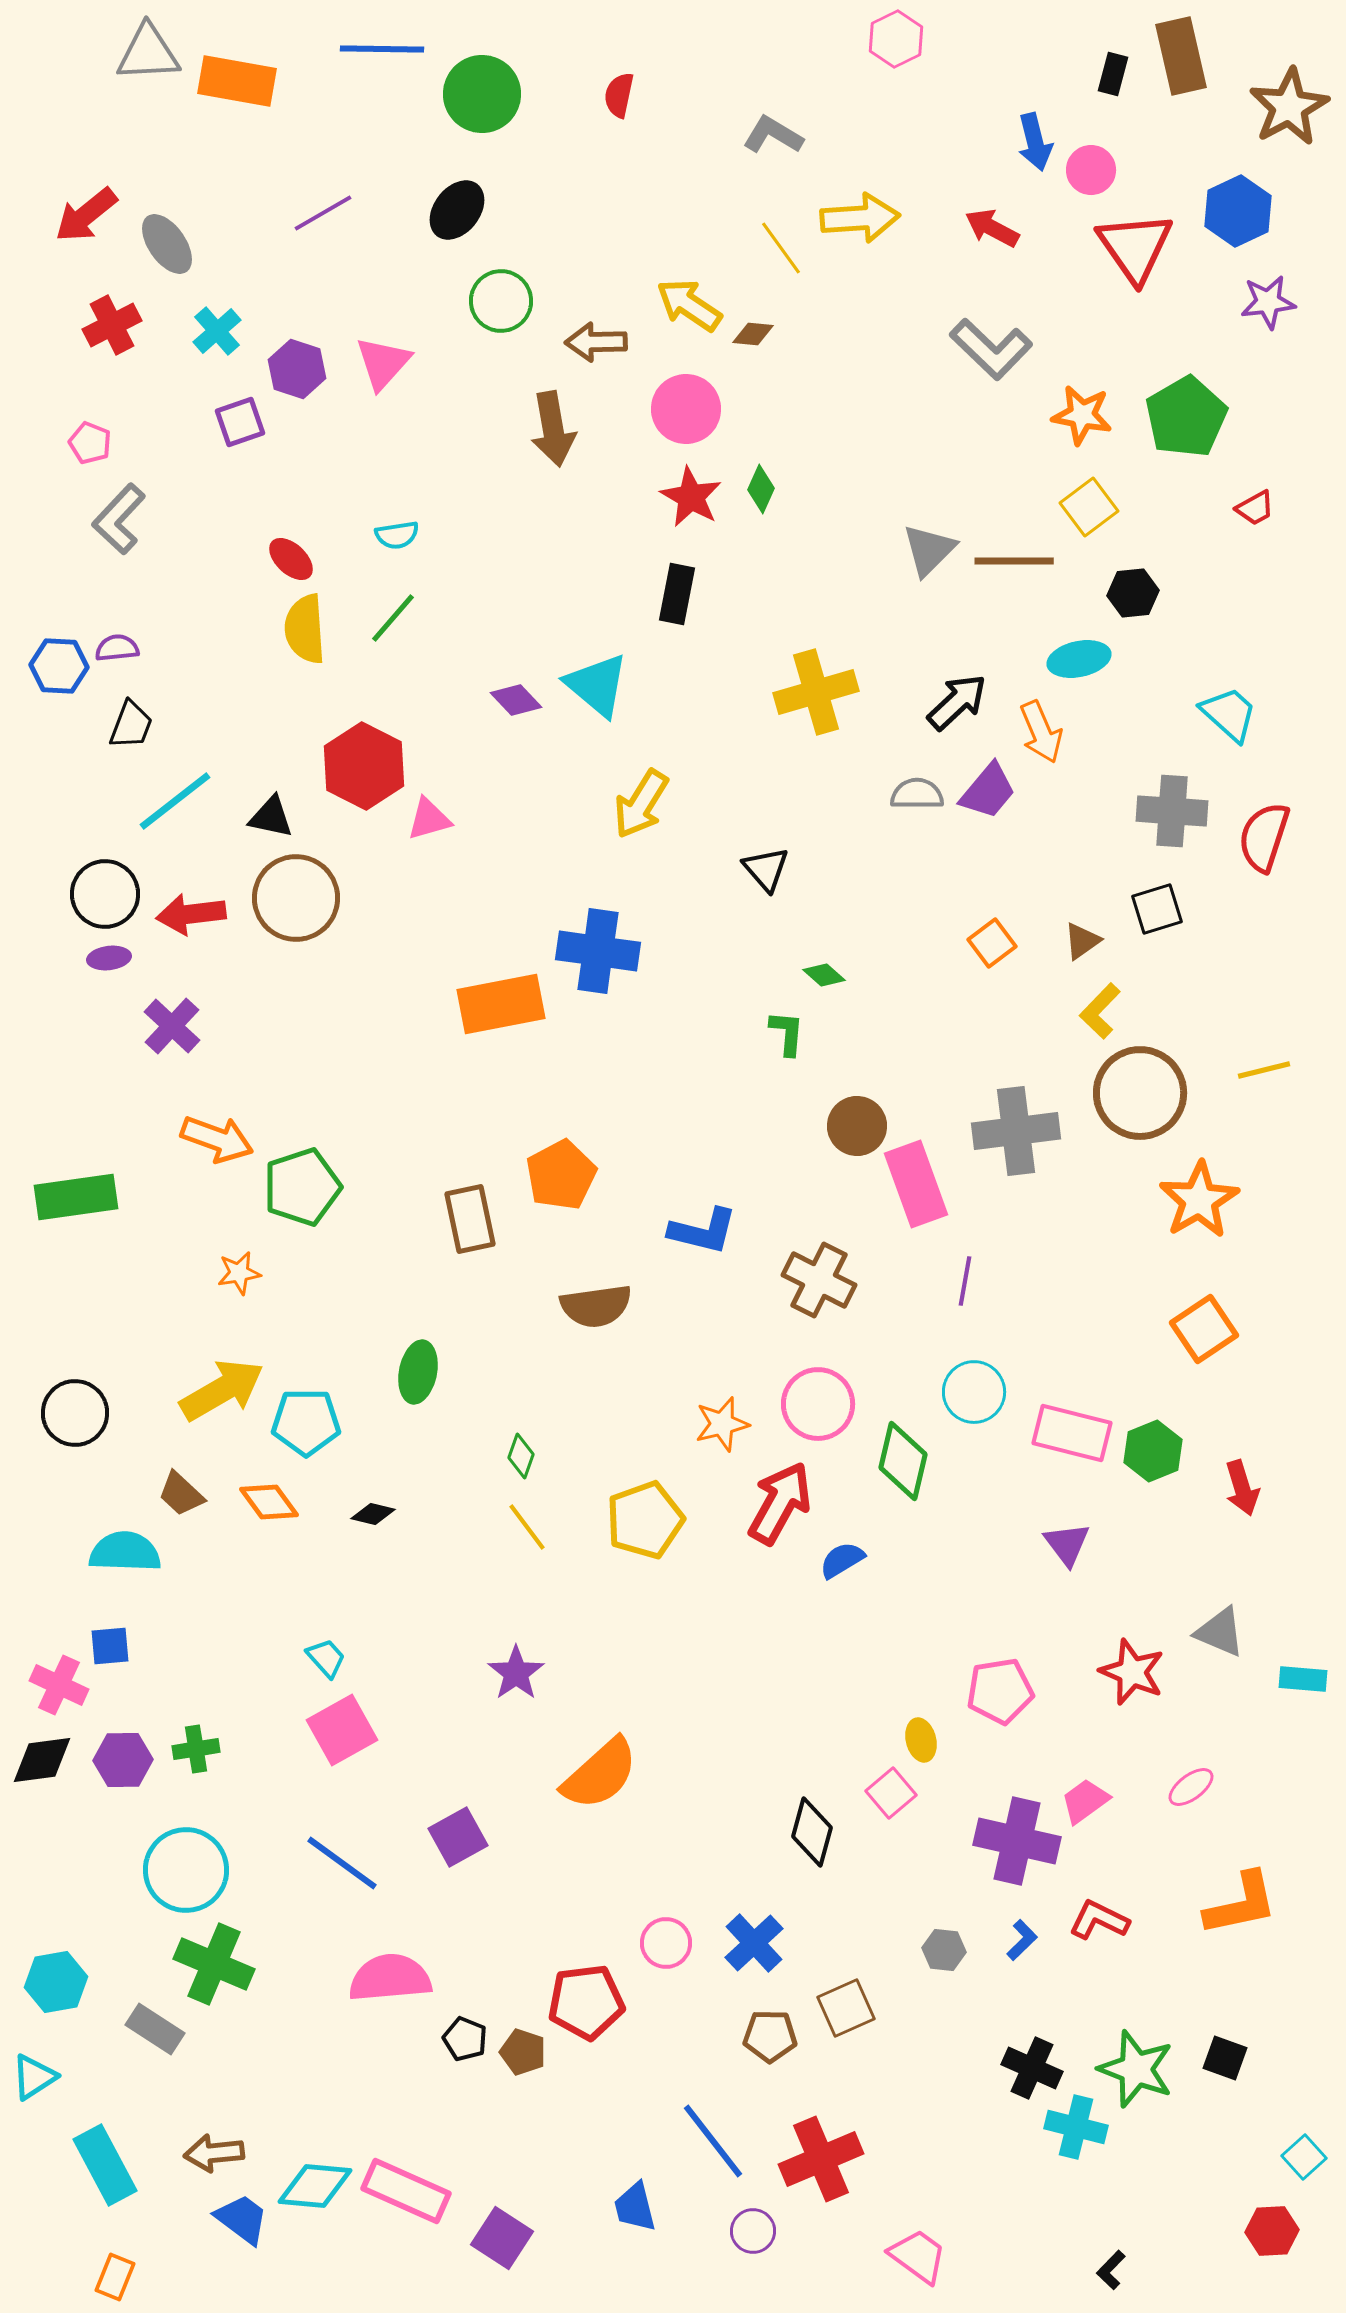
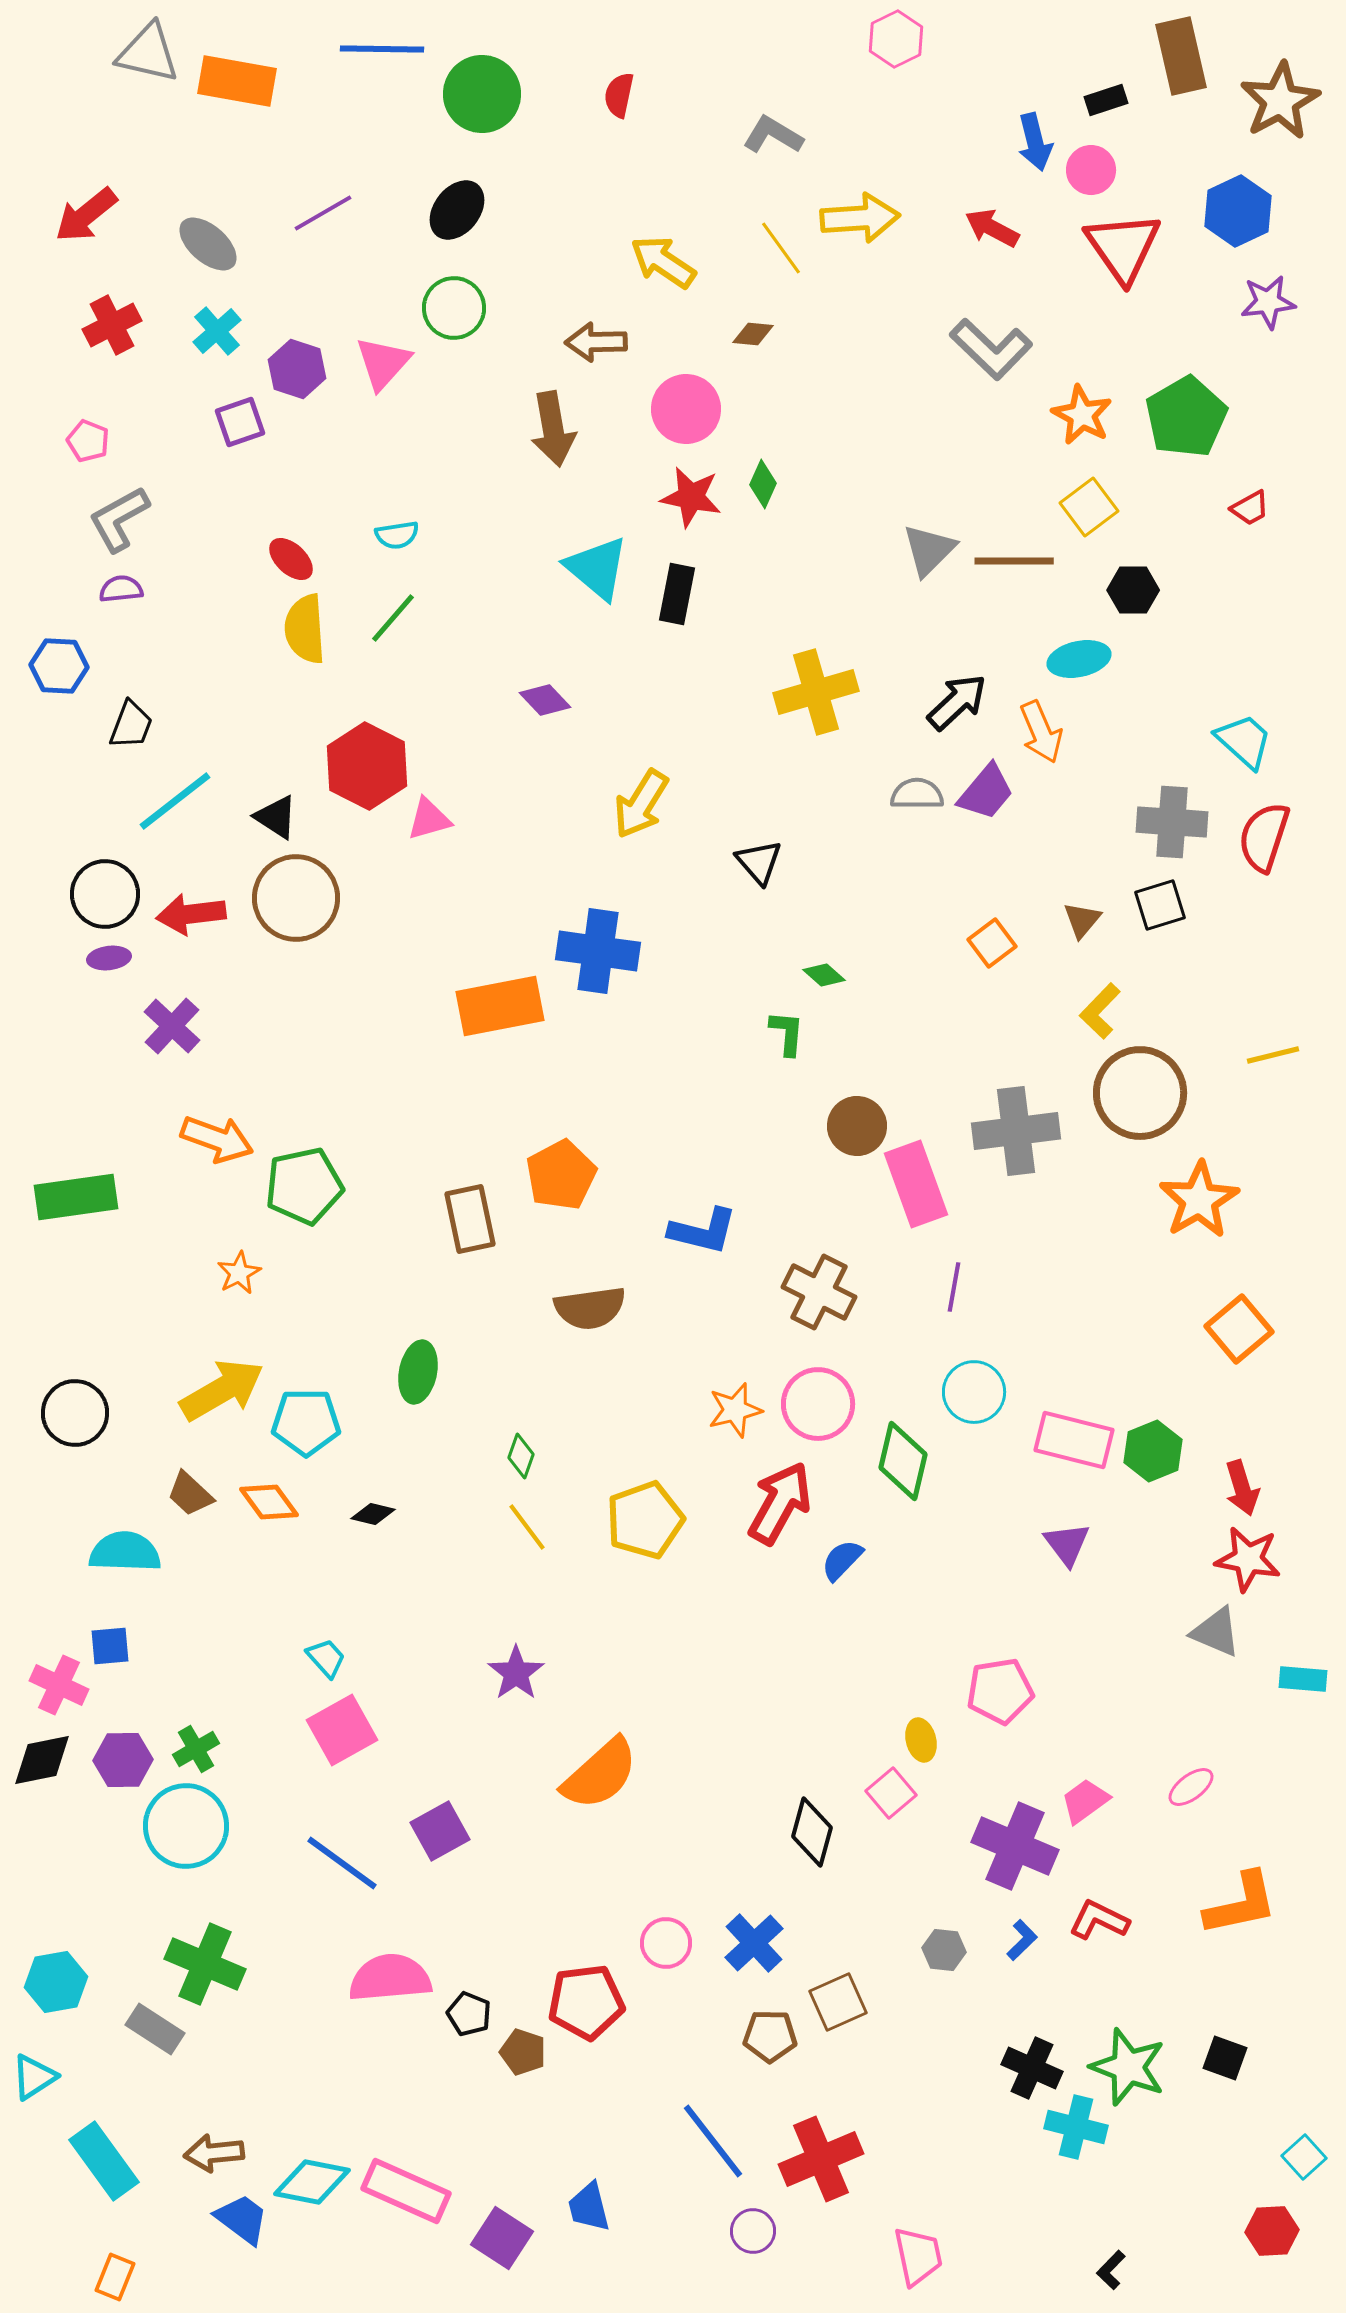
gray triangle at (148, 53): rotated 16 degrees clockwise
black rectangle at (1113, 74): moved 7 px left, 26 px down; rotated 57 degrees clockwise
brown star at (1289, 107): moved 9 px left, 6 px up
gray ellipse at (167, 244): moved 41 px right; rotated 14 degrees counterclockwise
red triangle at (1135, 247): moved 12 px left
green circle at (501, 301): moved 47 px left, 7 px down
yellow arrow at (689, 305): moved 26 px left, 43 px up
orange star at (1082, 415): rotated 18 degrees clockwise
pink pentagon at (90, 443): moved 2 px left, 2 px up
green diamond at (761, 489): moved 2 px right, 5 px up
red star at (691, 497): rotated 18 degrees counterclockwise
red trapezoid at (1255, 508): moved 5 px left
gray L-shape at (119, 519): rotated 18 degrees clockwise
black hexagon at (1133, 593): moved 3 px up; rotated 6 degrees clockwise
purple semicircle at (117, 648): moved 4 px right, 59 px up
cyan triangle at (597, 685): moved 117 px up
purple diamond at (516, 700): moved 29 px right
cyan trapezoid at (1229, 714): moved 15 px right, 27 px down
red hexagon at (364, 766): moved 3 px right
purple trapezoid at (988, 791): moved 2 px left, 1 px down
gray cross at (1172, 811): moved 11 px down
black triangle at (271, 817): moved 5 px right; rotated 21 degrees clockwise
black triangle at (766, 869): moved 7 px left, 7 px up
black square at (1157, 909): moved 3 px right, 4 px up
brown triangle at (1082, 941): moved 21 px up; rotated 15 degrees counterclockwise
orange rectangle at (501, 1004): moved 1 px left, 2 px down
yellow line at (1264, 1070): moved 9 px right, 15 px up
green pentagon at (302, 1187): moved 2 px right, 1 px up; rotated 6 degrees clockwise
orange star at (239, 1273): rotated 18 degrees counterclockwise
brown cross at (819, 1280): moved 12 px down
purple line at (965, 1281): moved 11 px left, 6 px down
brown semicircle at (596, 1306): moved 6 px left, 2 px down
orange square at (1204, 1329): moved 35 px right; rotated 6 degrees counterclockwise
orange star at (722, 1424): moved 13 px right, 14 px up
pink rectangle at (1072, 1433): moved 2 px right, 7 px down
brown trapezoid at (181, 1494): moved 9 px right
blue semicircle at (842, 1560): rotated 15 degrees counterclockwise
gray triangle at (1220, 1632): moved 4 px left
red star at (1132, 1672): moved 116 px right, 113 px up; rotated 12 degrees counterclockwise
green cross at (196, 1749): rotated 21 degrees counterclockwise
black diamond at (42, 1760): rotated 4 degrees counterclockwise
purple square at (458, 1837): moved 18 px left, 6 px up
purple cross at (1017, 1841): moved 2 px left, 5 px down; rotated 10 degrees clockwise
cyan circle at (186, 1870): moved 44 px up
green cross at (214, 1964): moved 9 px left
brown square at (846, 2008): moved 8 px left, 6 px up
black pentagon at (465, 2039): moved 4 px right, 25 px up
green star at (1136, 2069): moved 8 px left, 2 px up
cyan rectangle at (105, 2165): moved 1 px left, 4 px up; rotated 8 degrees counterclockwise
cyan diamond at (315, 2186): moved 3 px left, 4 px up; rotated 6 degrees clockwise
blue trapezoid at (635, 2207): moved 46 px left
pink trapezoid at (918, 2256): rotated 42 degrees clockwise
